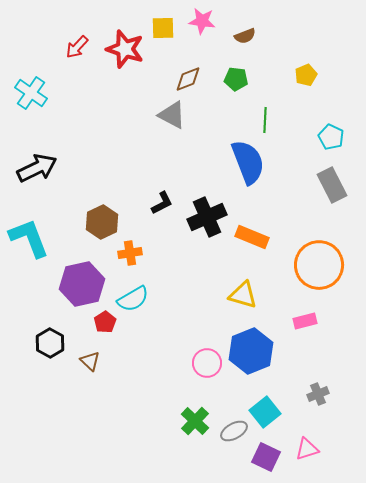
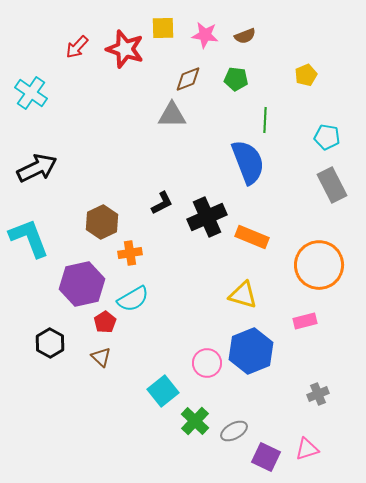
pink star: moved 3 px right, 14 px down
gray triangle: rotated 28 degrees counterclockwise
cyan pentagon: moved 4 px left; rotated 15 degrees counterclockwise
brown triangle: moved 11 px right, 4 px up
cyan square: moved 102 px left, 21 px up
